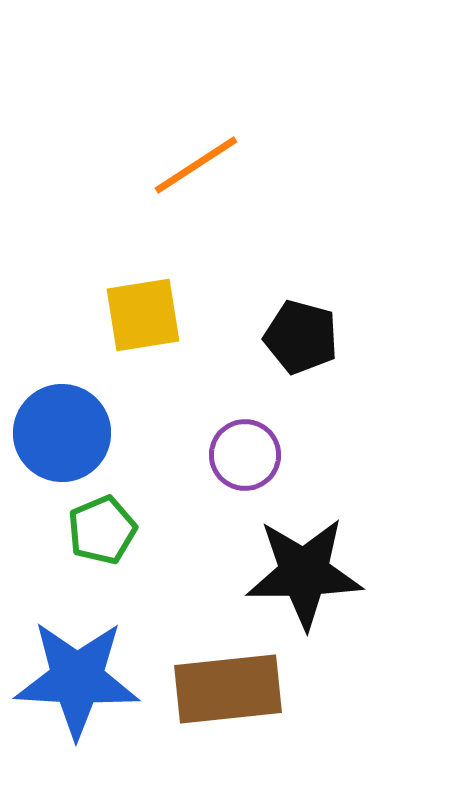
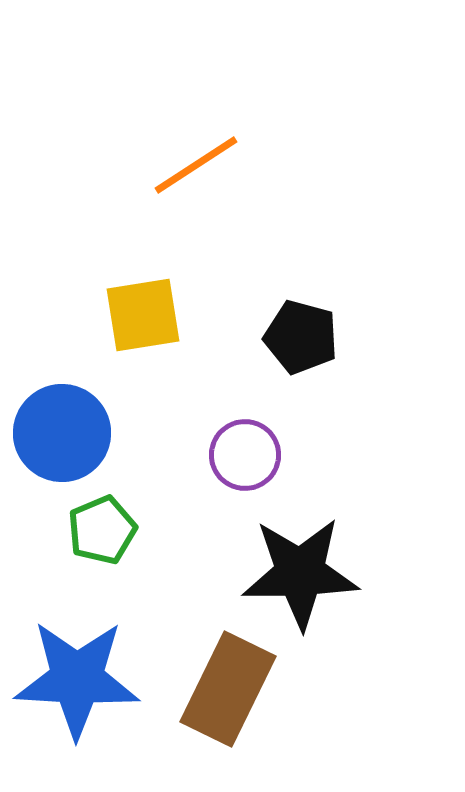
black star: moved 4 px left
brown rectangle: rotated 58 degrees counterclockwise
